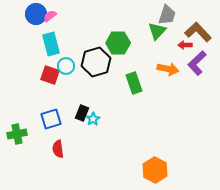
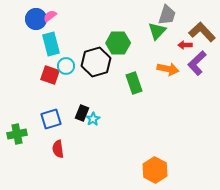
blue circle: moved 5 px down
brown L-shape: moved 4 px right
